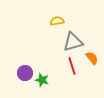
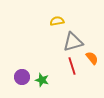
purple circle: moved 3 px left, 4 px down
